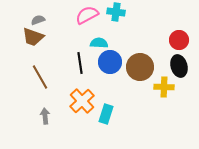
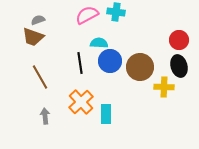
blue circle: moved 1 px up
orange cross: moved 1 px left, 1 px down
cyan rectangle: rotated 18 degrees counterclockwise
